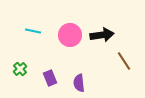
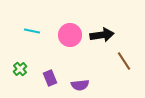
cyan line: moved 1 px left
purple semicircle: moved 1 px right, 2 px down; rotated 90 degrees counterclockwise
